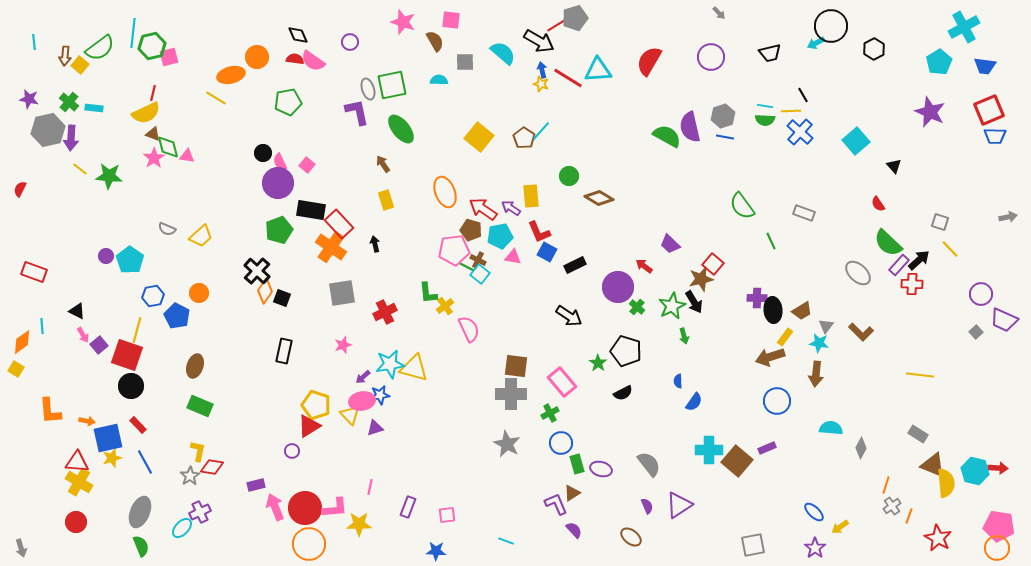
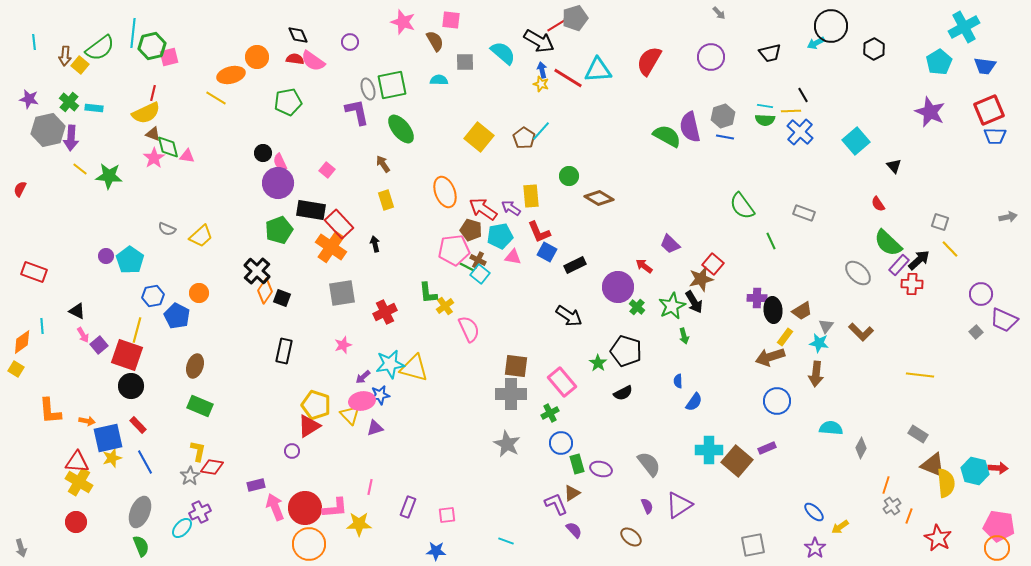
pink square at (307, 165): moved 20 px right, 5 px down
